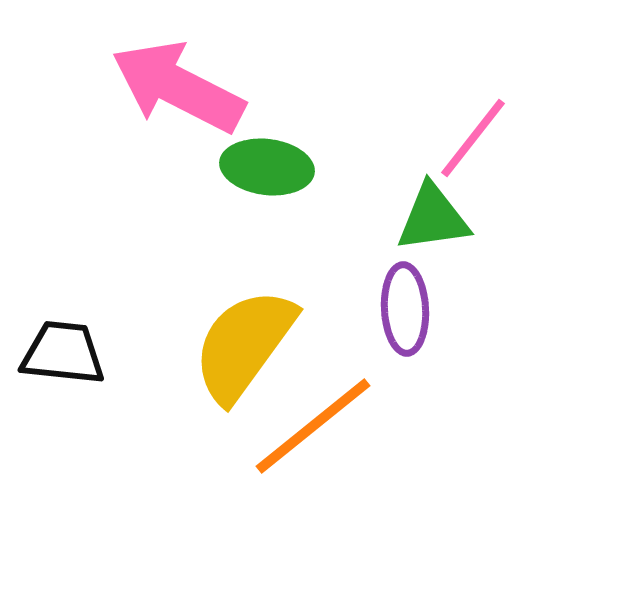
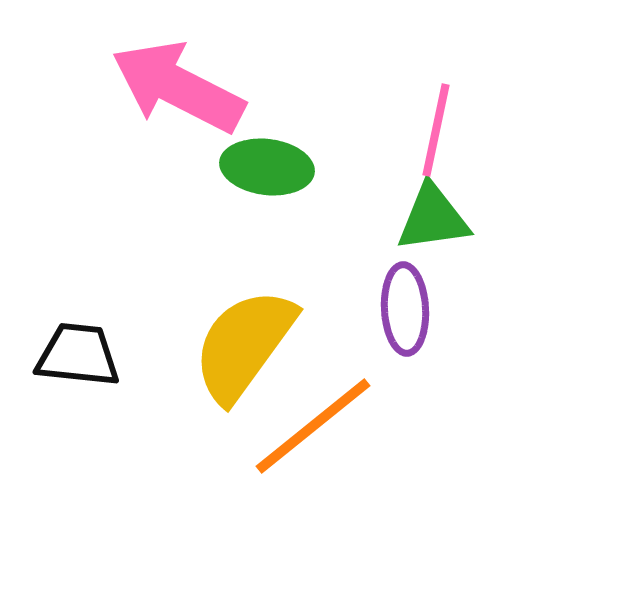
pink line: moved 37 px left, 8 px up; rotated 26 degrees counterclockwise
black trapezoid: moved 15 px right, 2 px down
